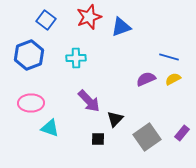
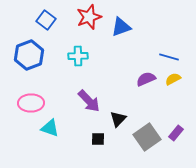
cyan cross: moved 2 px right, 2 px up
black triangle: moved 3 px right
purple rectangle: moved 6 px left
